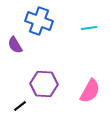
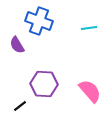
purple semicircle: moved 2 px right
pink semicircle: rotated 70 degrees counterclockwise
